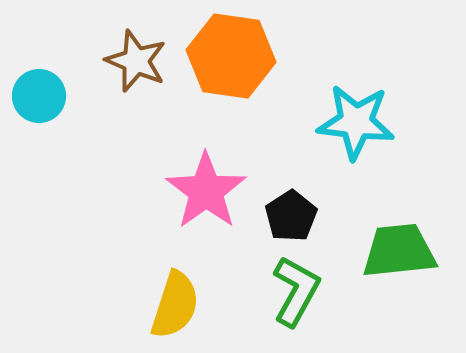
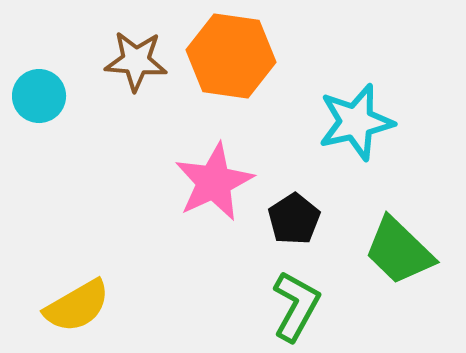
brown star: rotated 18 degrees counterclockwise
cyan star: rotated 20 degrees counterclockwise
pink star: moved 8 px right, 9 px up; rotated 10 degrees clockwise
black pentagon: moved 3 px right, 3 px down
green trapezoid: rotated 130 degrees counterclockwise
green L-shape: moved 15 px down
yellow semicircle: moved 98 px left, 1 px down; rotated 42 degrees clockwise
